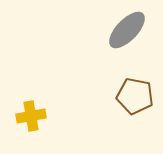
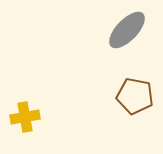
yellow cross: moved 6 px left, 1 px down
